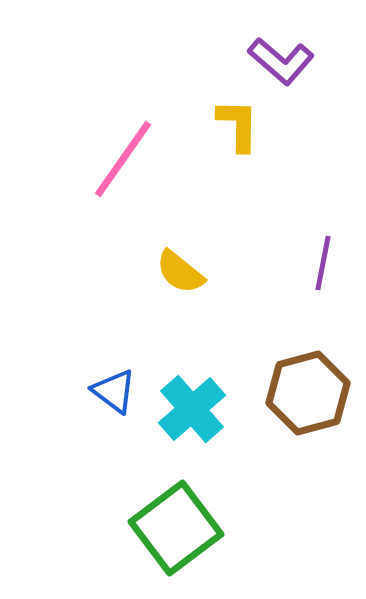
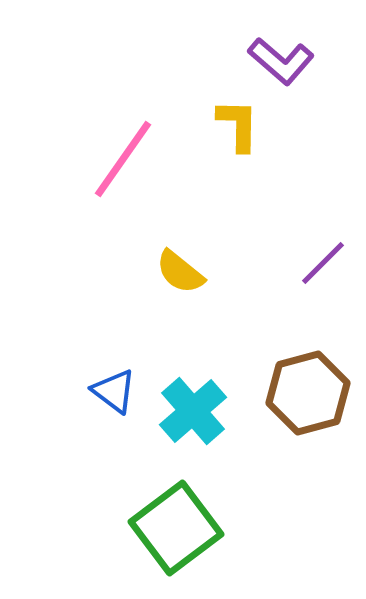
purple line: rotated 34 degrees clockwise
cyan cross: moved 1 px right, 2 px down
